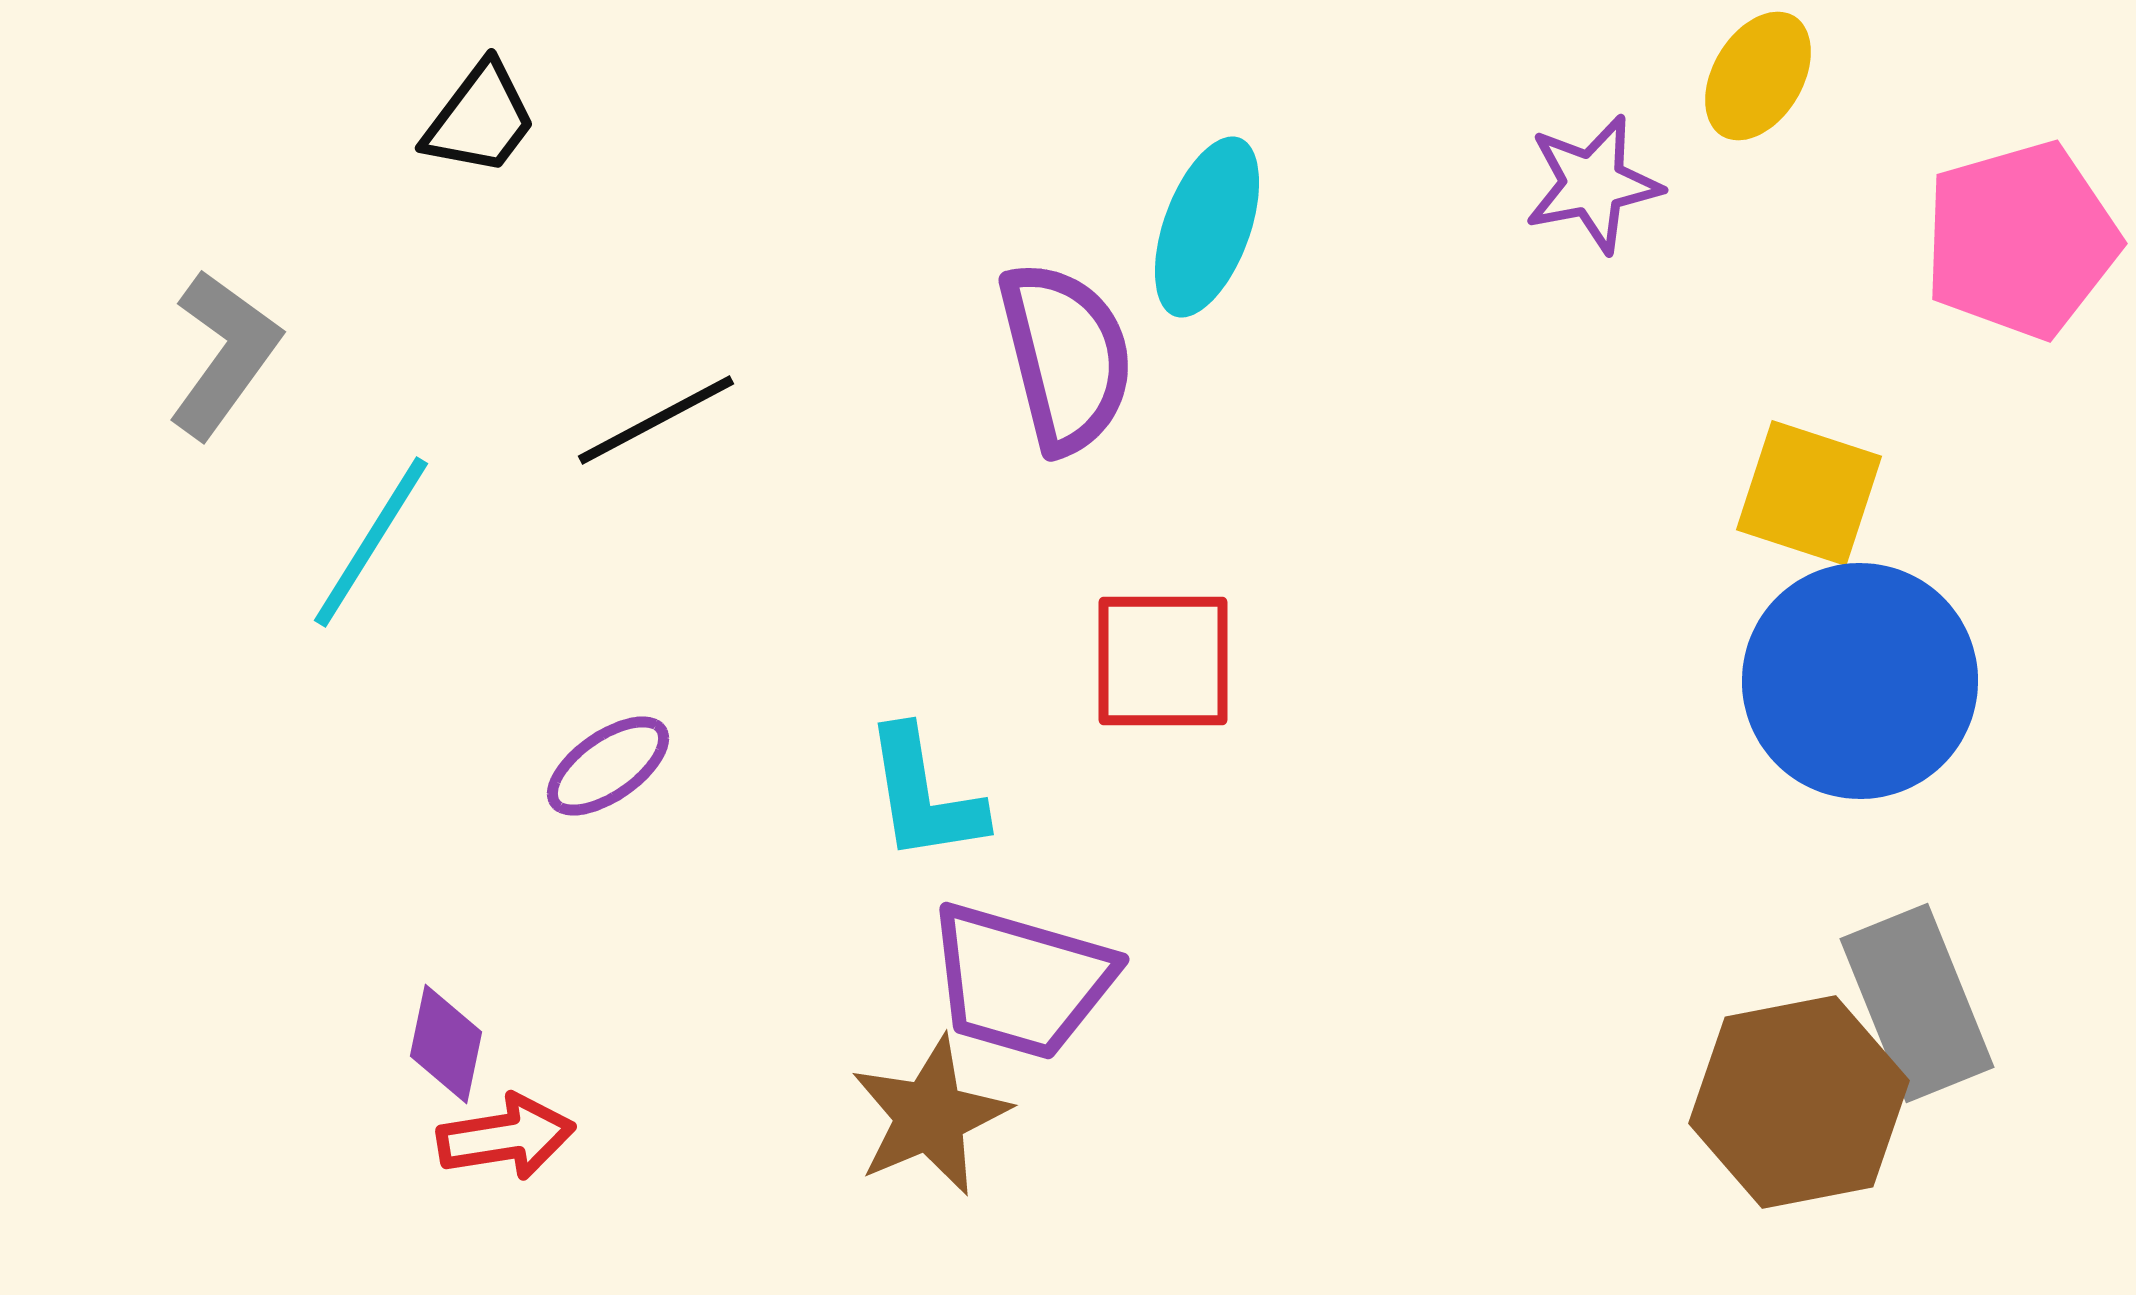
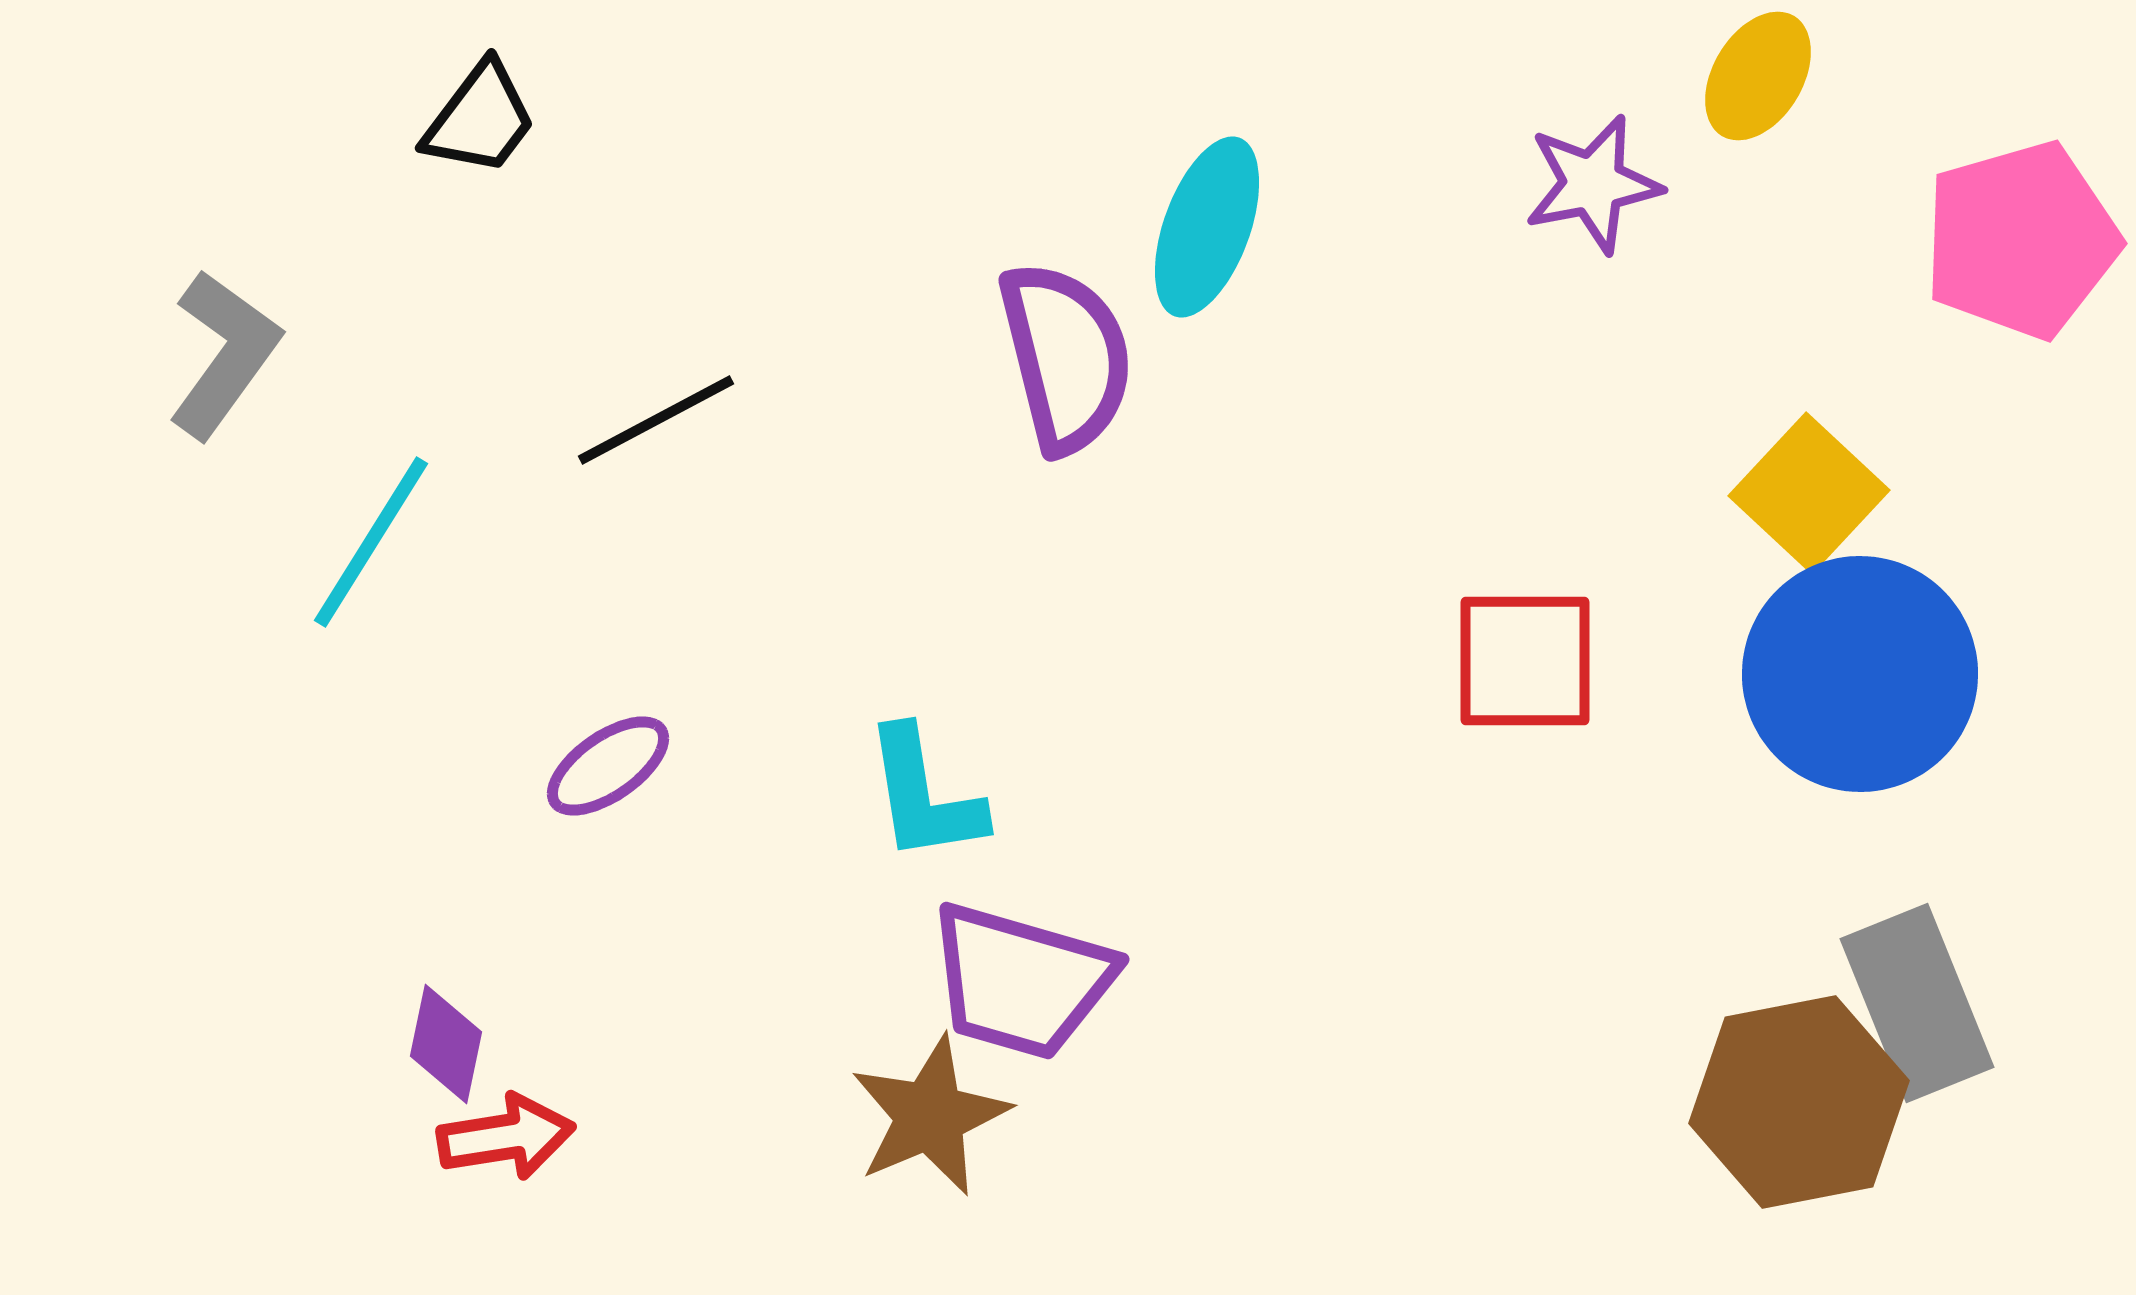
yellow square: rotated 25 degrees clockwise
red square: moved 362 px right
blue circle: moved 7 px up
